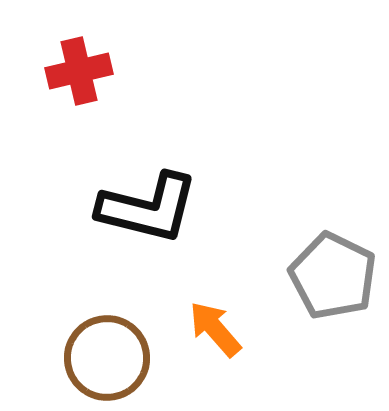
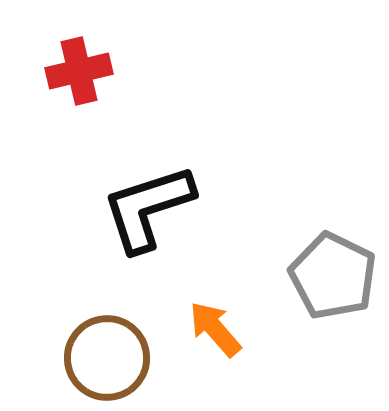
black L-shape: rotated 148 degrees clockwise
